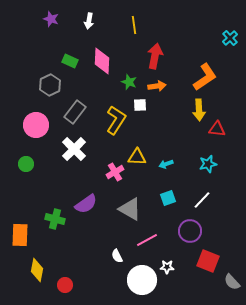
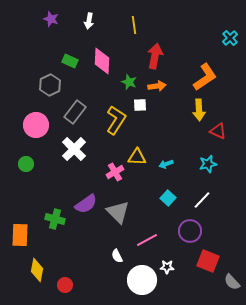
red triangle: moved 1 px right, 2 px down; rotated 18 degrees clockwise
cyan square: rotated 28 degrees counterclockwise
gray triangle: moved 12 px left, 3 px down; rotated 15 degrees clockwise
